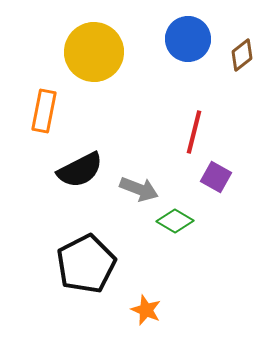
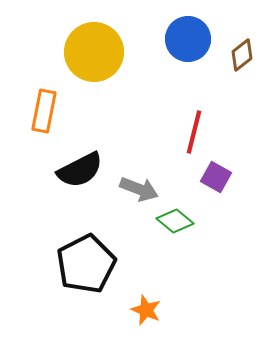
green diamond: rotated 9 degrees clockwise
